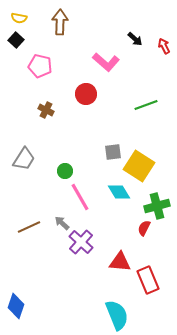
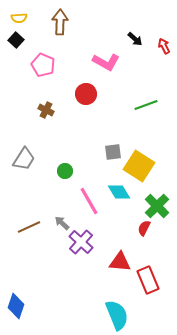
yellow semicircle: rotated 14 degrees counterclockwise
pink L-shape: rotated 12 degrees counterclockwise
pink pentagon: moved 3 px right, 1 px up; rotated 10 degrees clockwise
pink line: moved 9 px right, 4 px down
green cross: rotated 30 degrees counterclockwise
